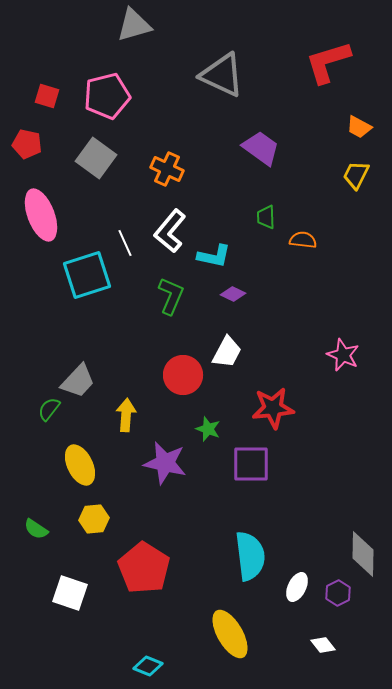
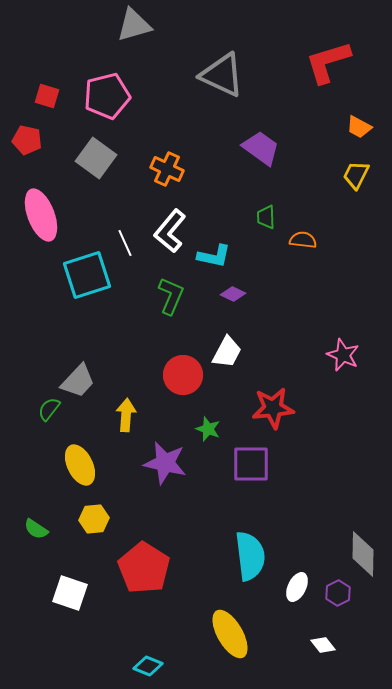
red pentagon at (27, 144): moved 4 px up
